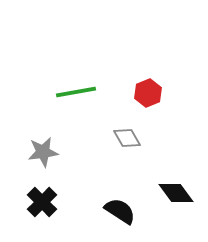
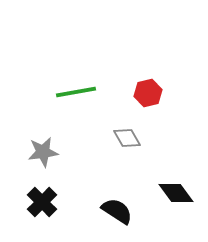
red hexagon: rotated 8 degrees clockwise
black semicircle: moved 3 px left
